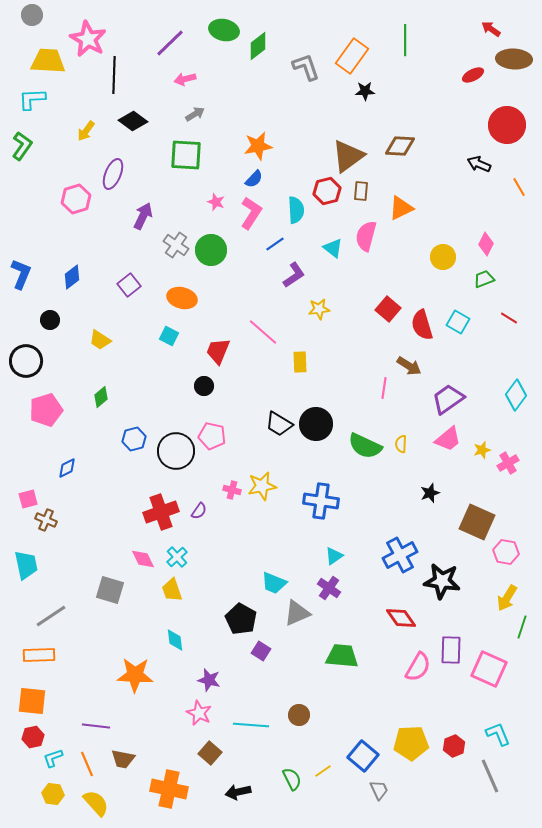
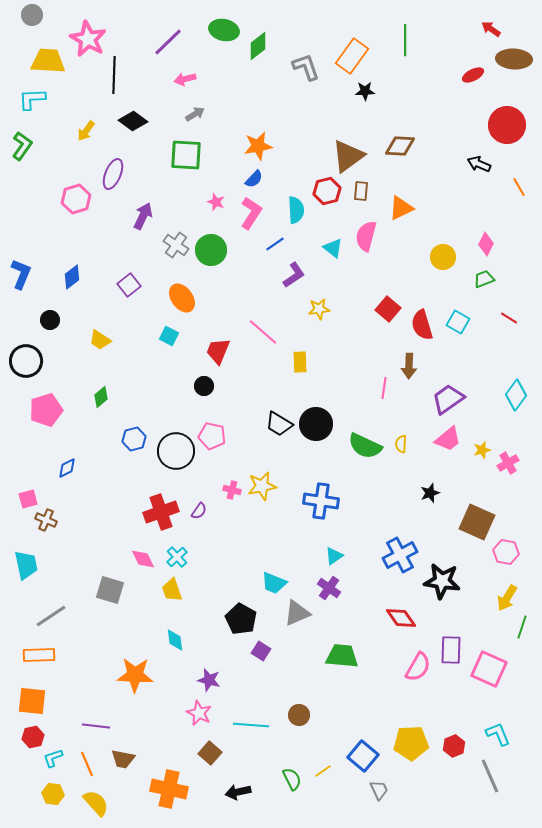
purple line at (170, 43): moved 2 px left, 1 px up
orange ellipse at (182, 298): rotated 40 degrees clockwise
brown arrow at (409, 366): rotated 60 degrees clockwise
